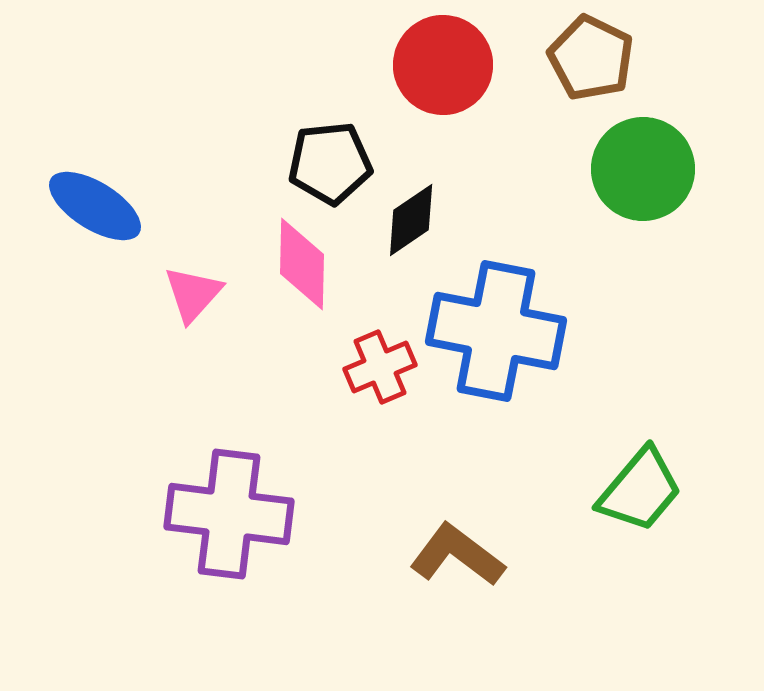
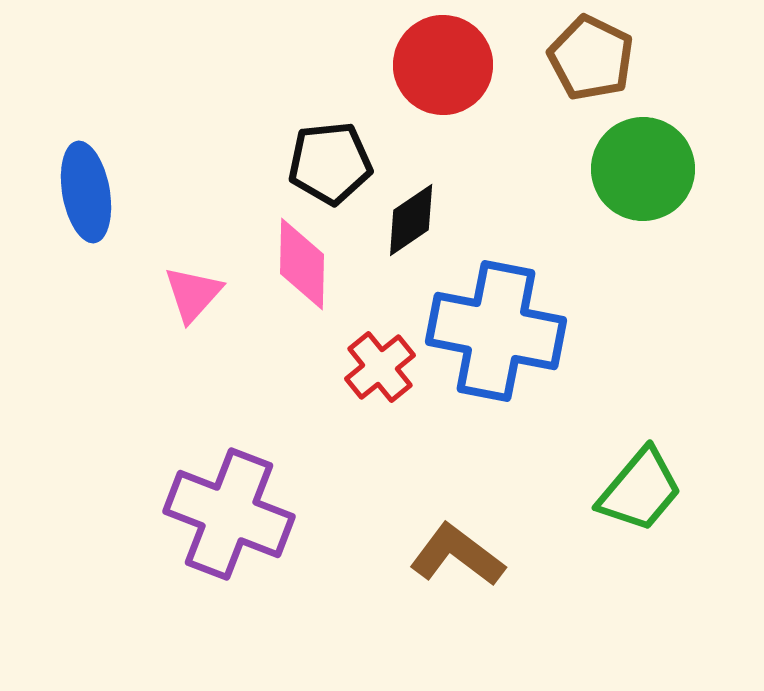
blue ellipse: moved 9 px left, 14 px up; rotated 48 degrees clockwise
red cross: rotated 16 degrees counterclockwise
purple cross: rotated 14 degrees clockwise
